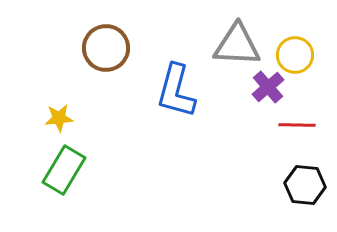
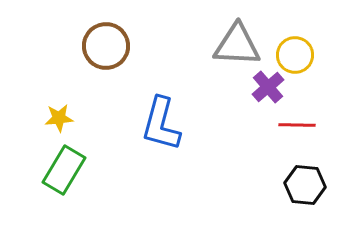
brown circle: moved 2 px up
blue L-shape: moved 15 px left, 33 px down
